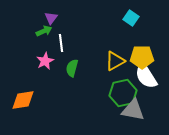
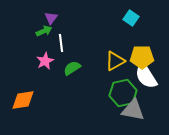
green semicircle: rotated 42 degrees clockwise
